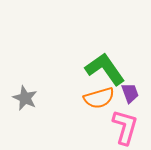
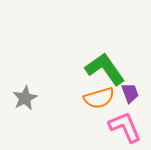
gray star: rotated 20 degrees clockwise
pink L-shape: rotated 39 degrees counterclockwise
